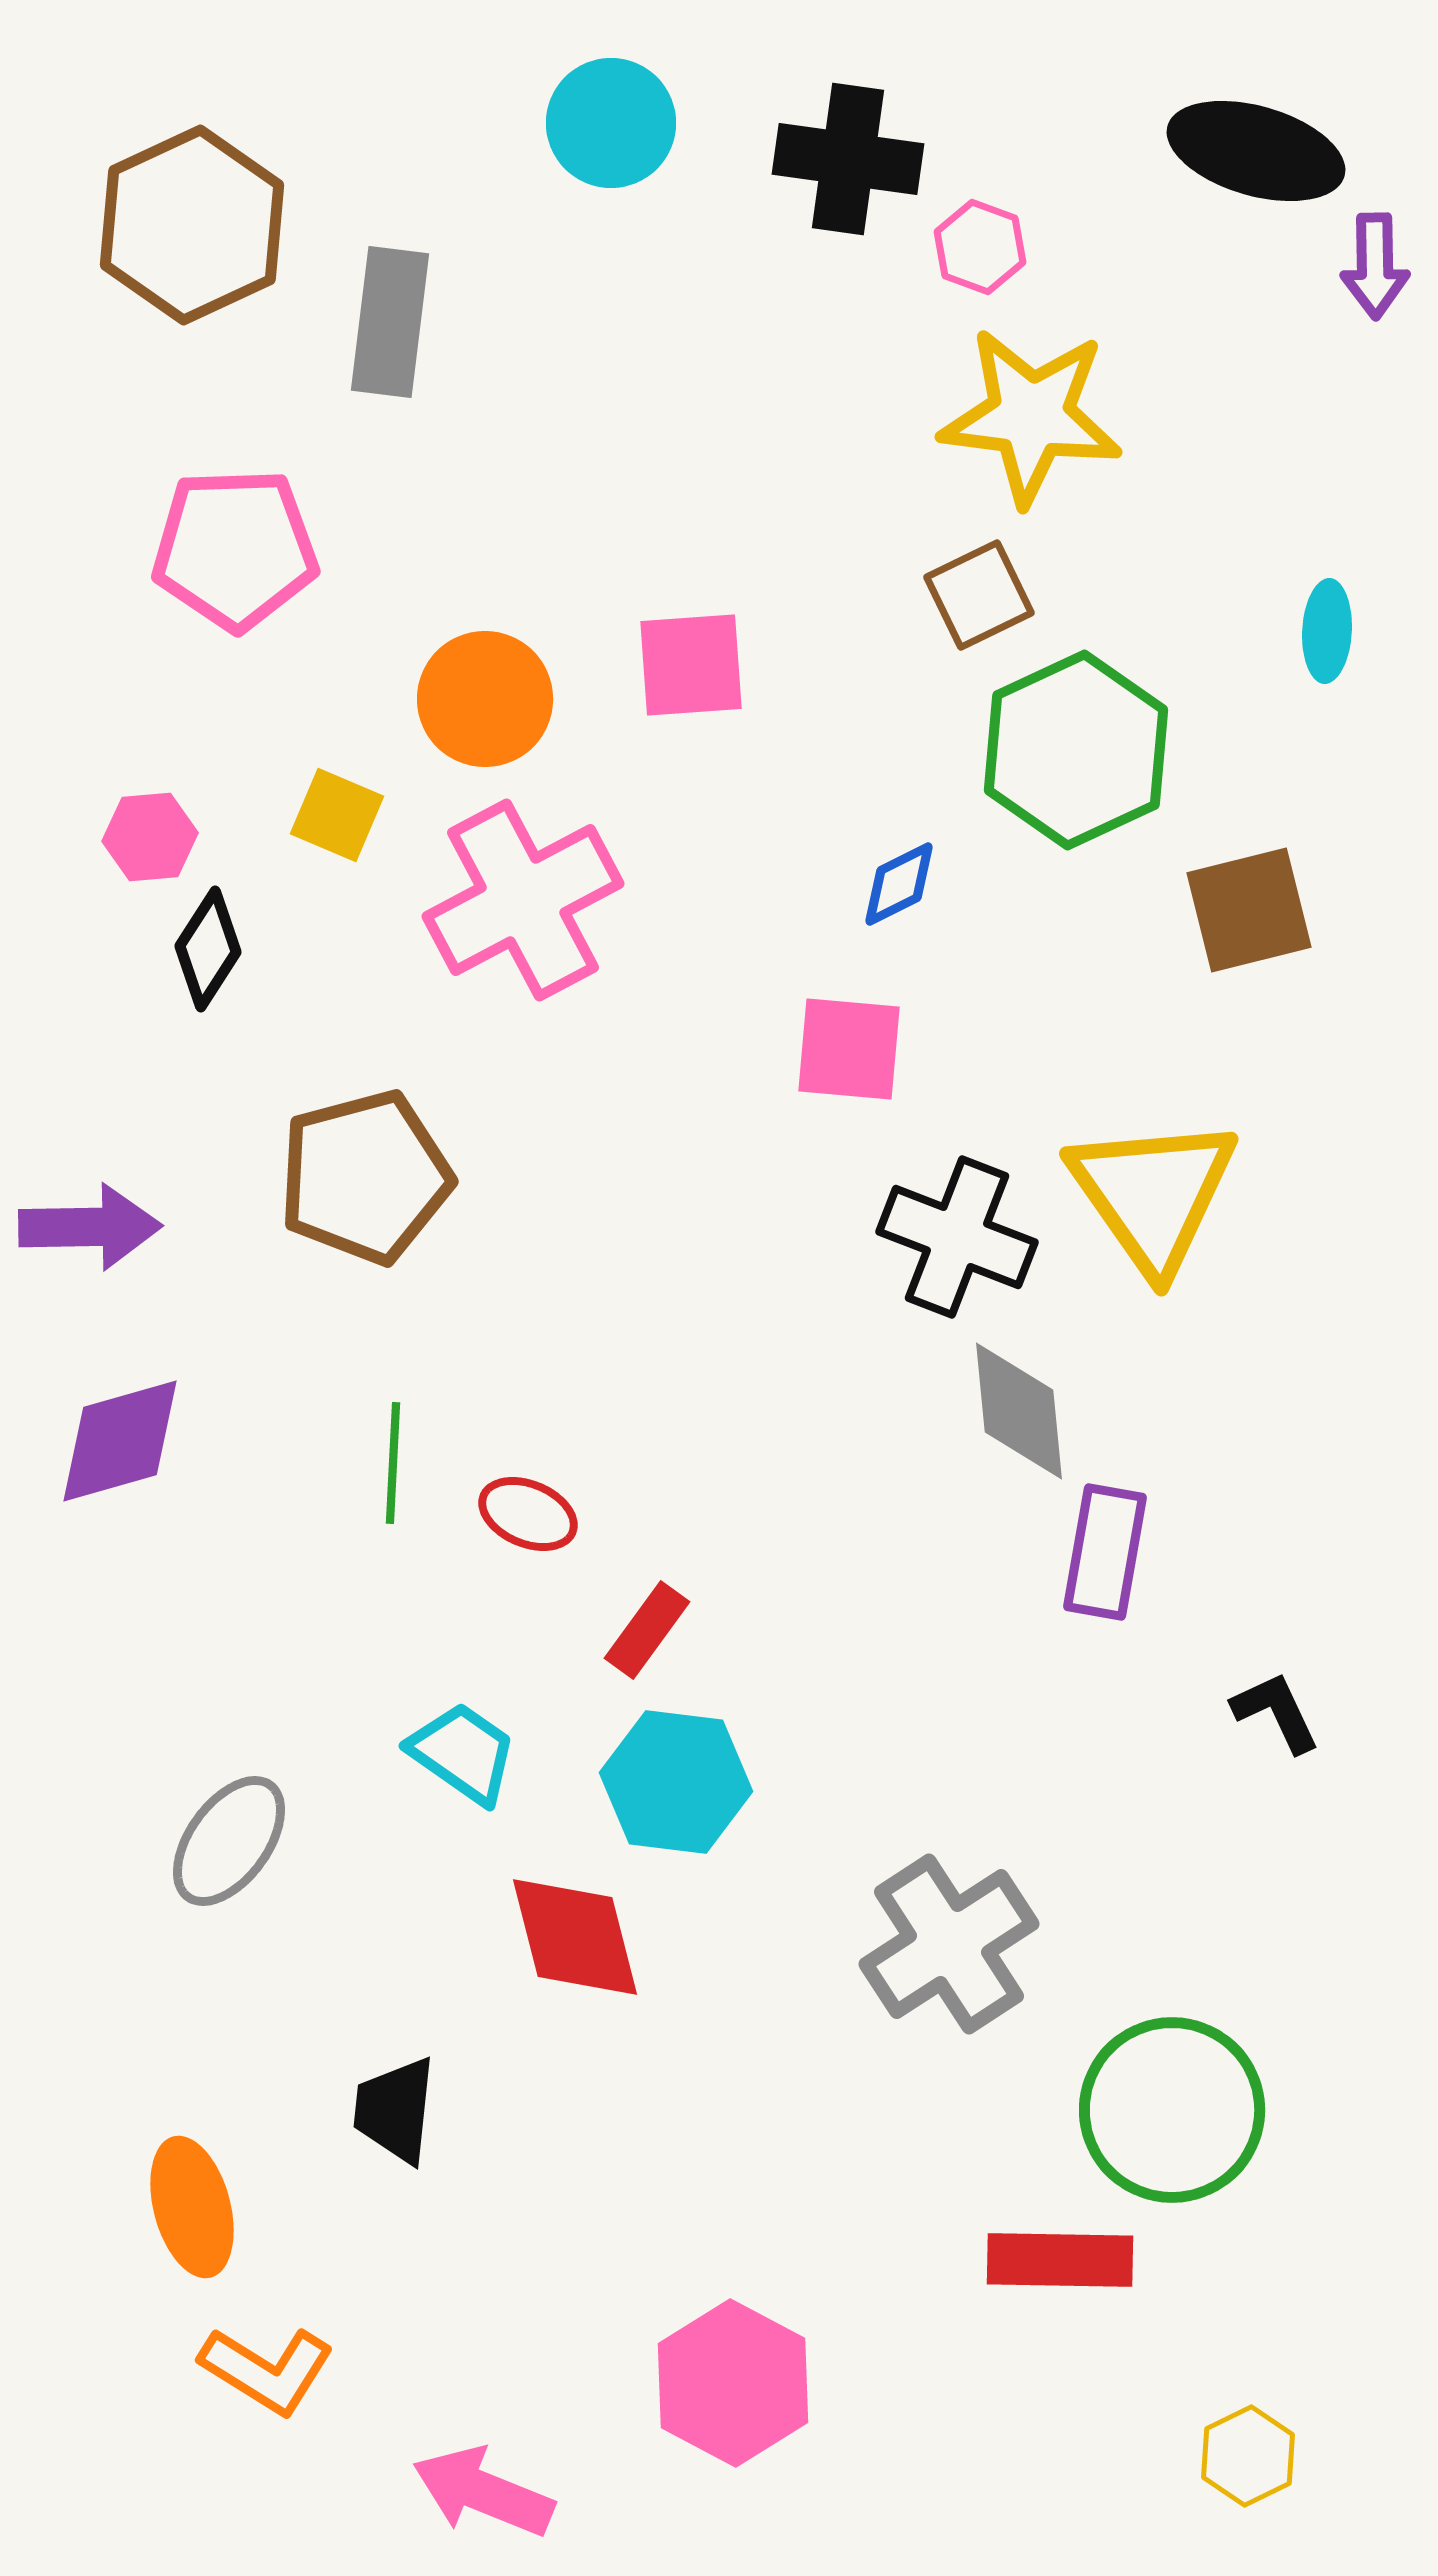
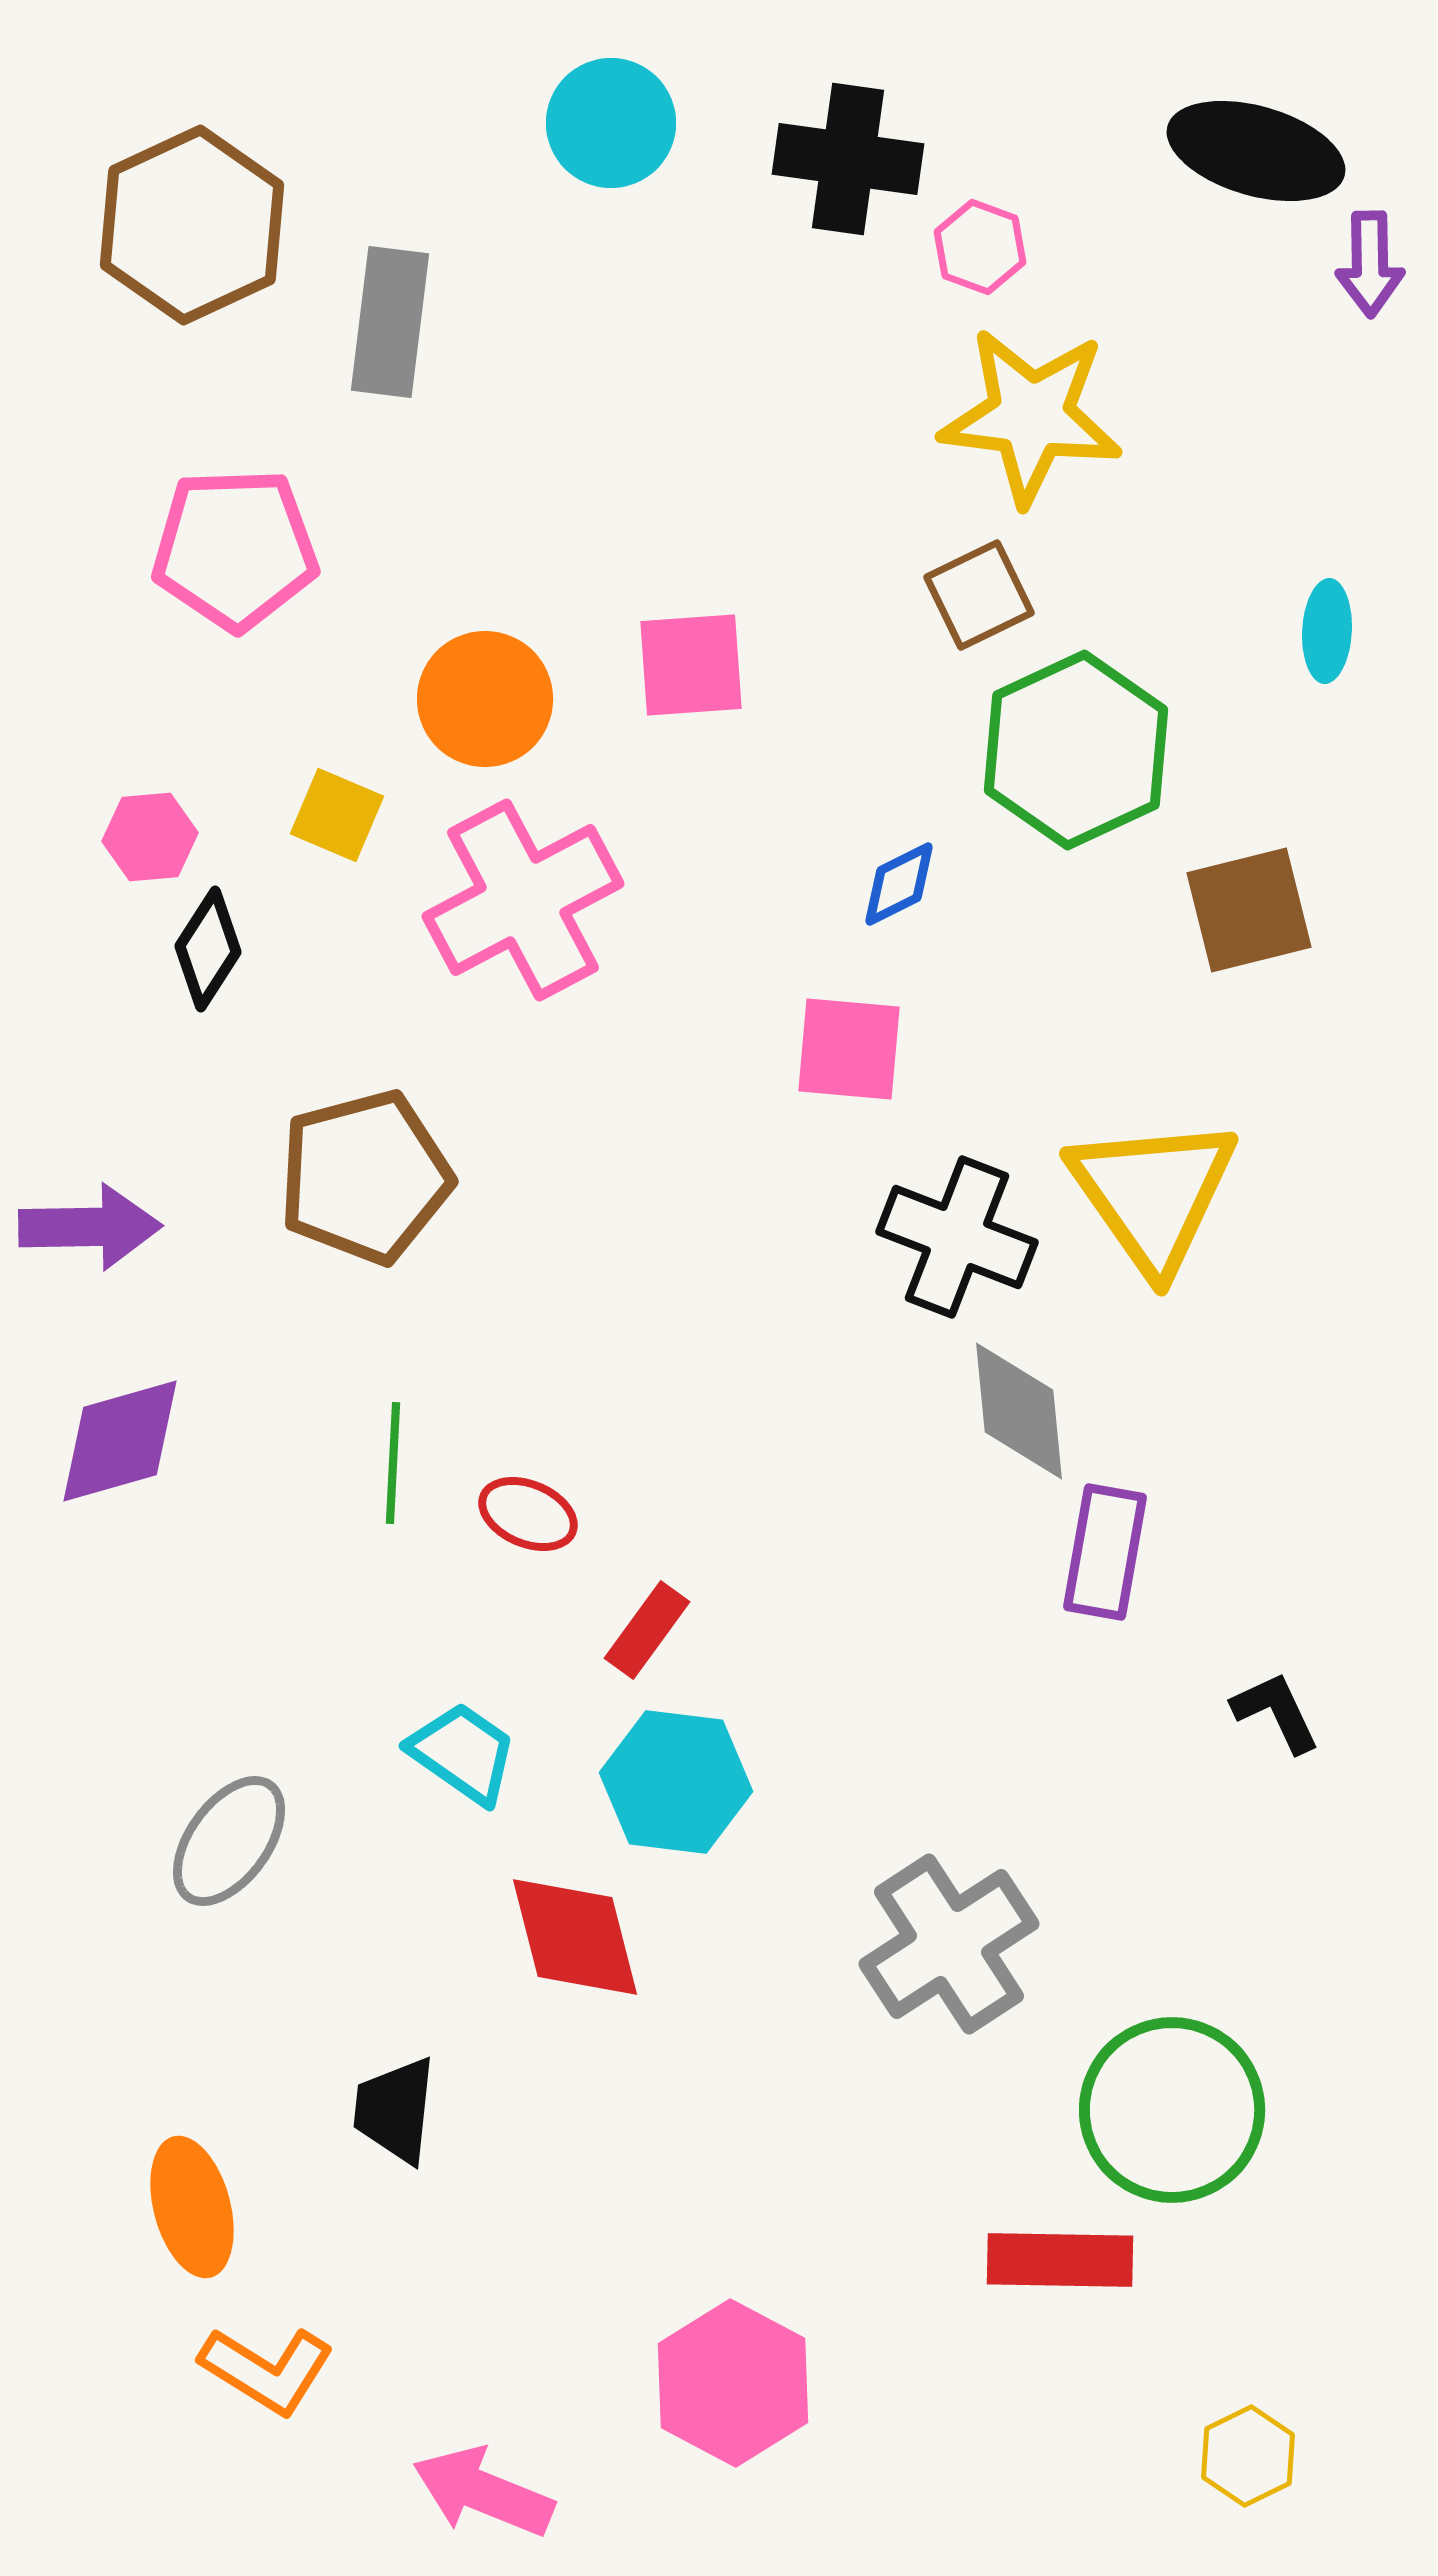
purple arrow at (1375, 266): moved 5 px left, 2 px up
